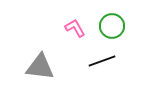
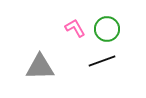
green circle: moved 5 px left, 3 px down
gray triangle: rotated 8 degrees counterclockwise
